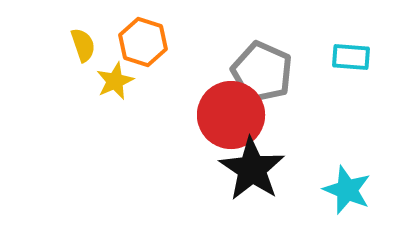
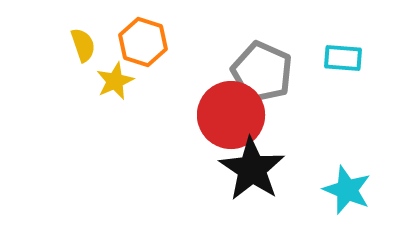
cyan rectangle: moved 8 px left, 1 px down
